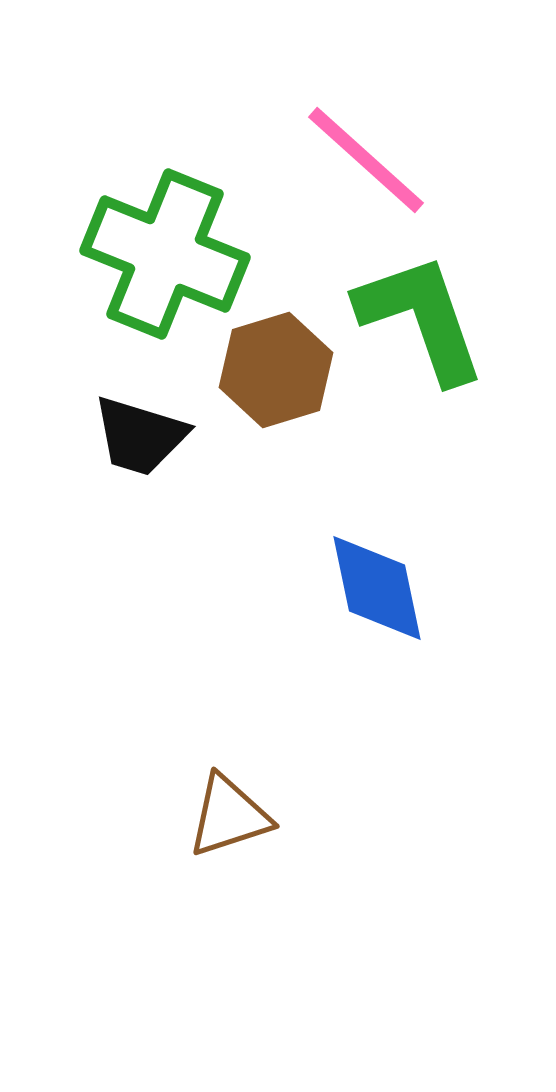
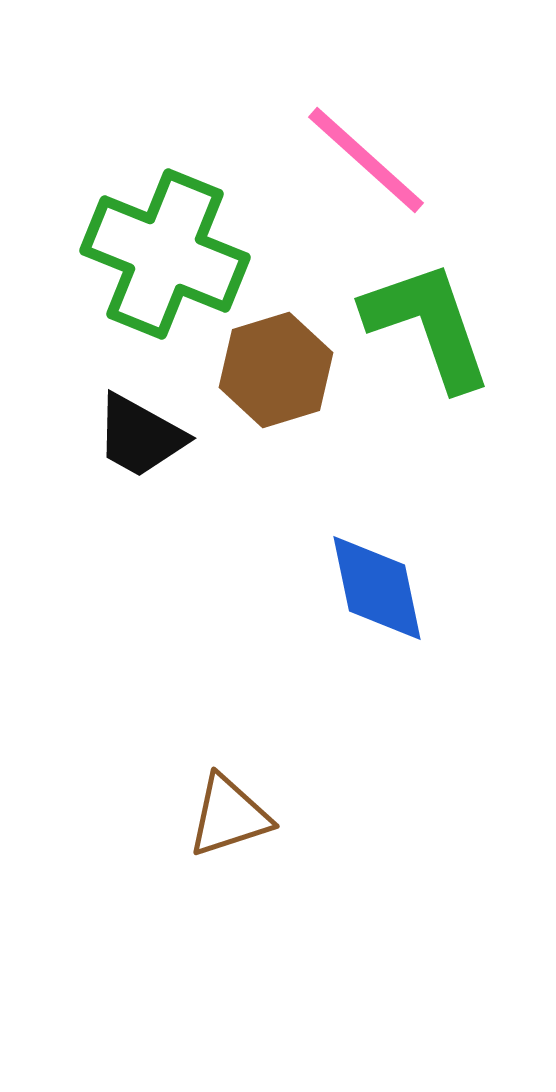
green L-shape: moved 7 px right, 7 px down
black trapezoid: rotated 12 degrees clockwise
